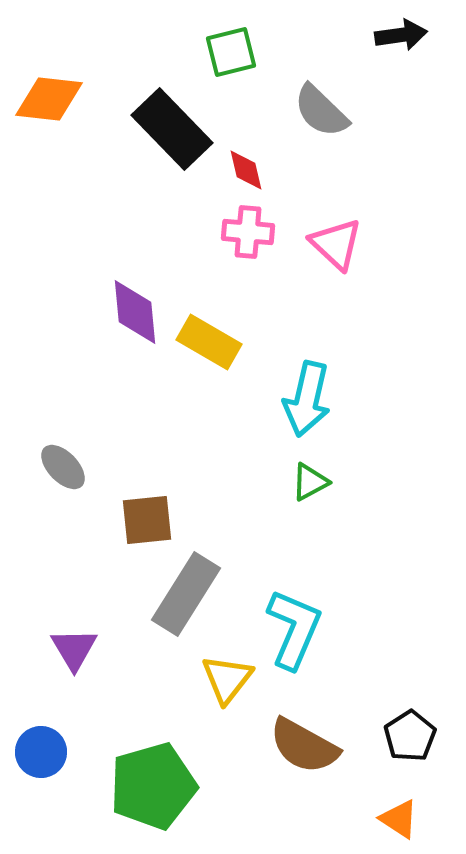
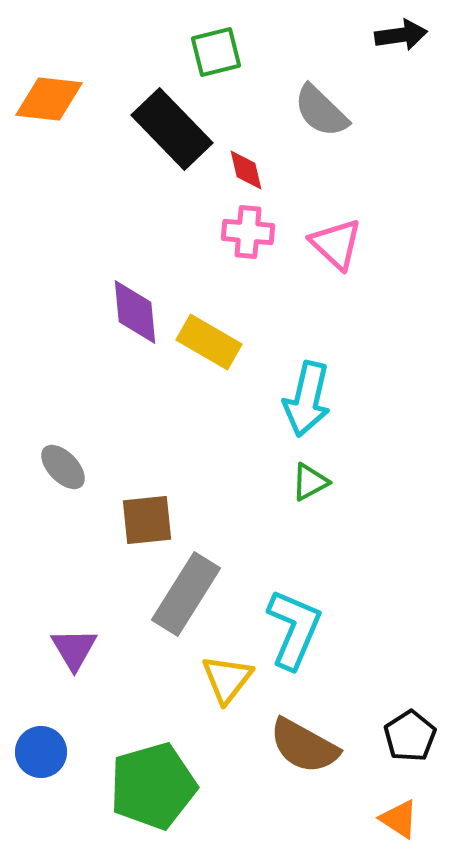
green square: moved 15 px left
